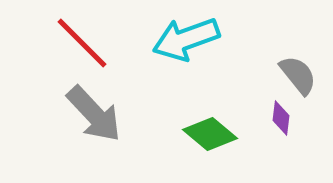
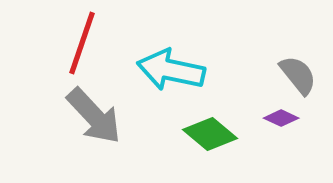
cyan arrow: moved 15 px left, 31 px down; rotated 32 degrees clockwise
red line: rotated 64 degrees clockwise
gray arrow: moved 2 px down
purple diamond: rotated 72 degrees counterclockwise
